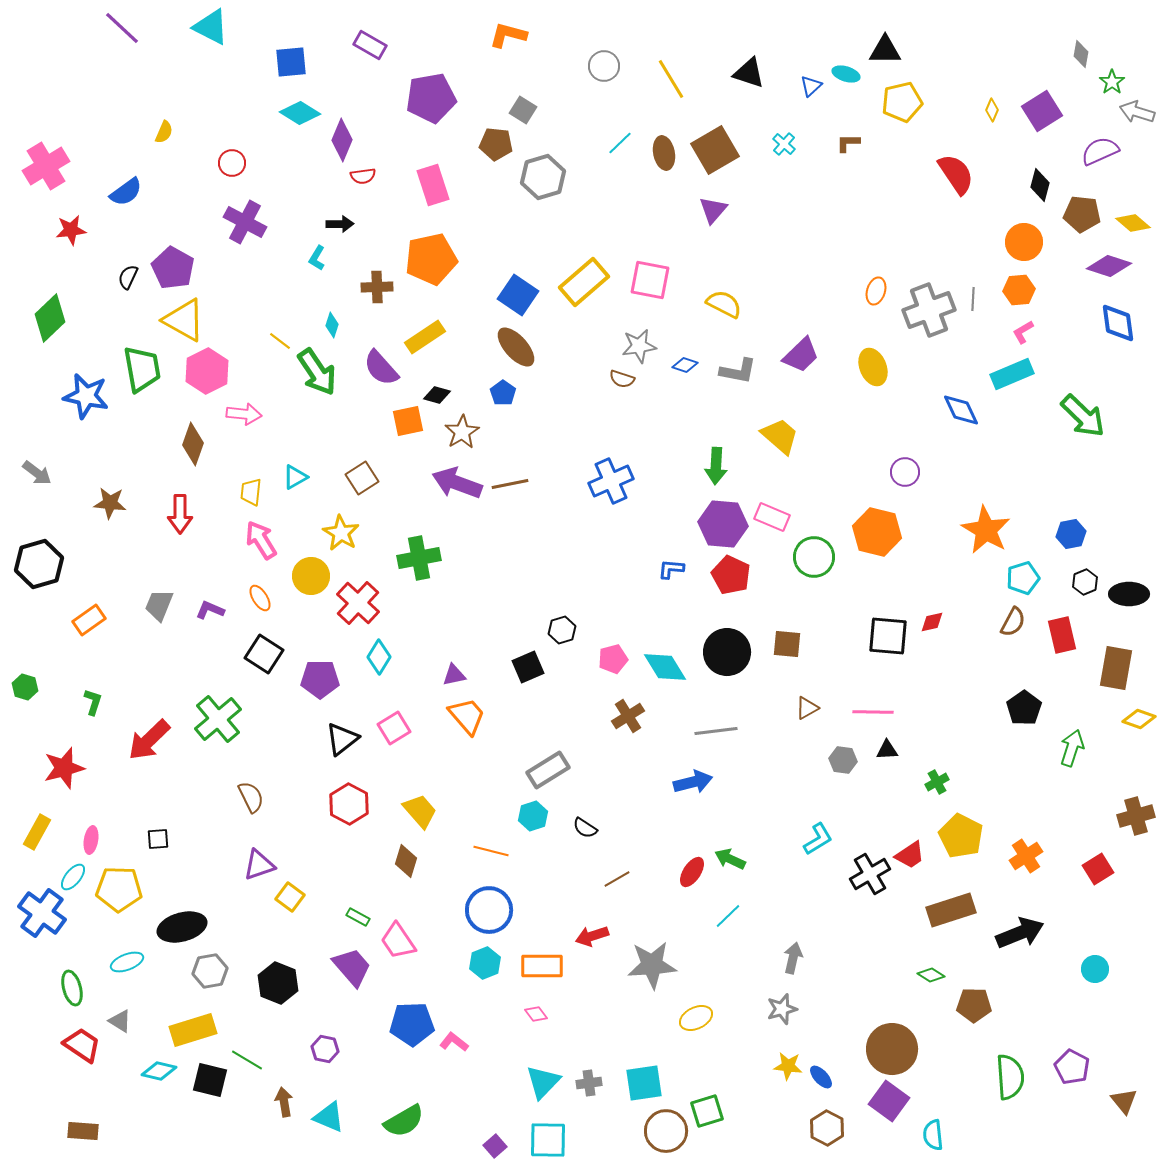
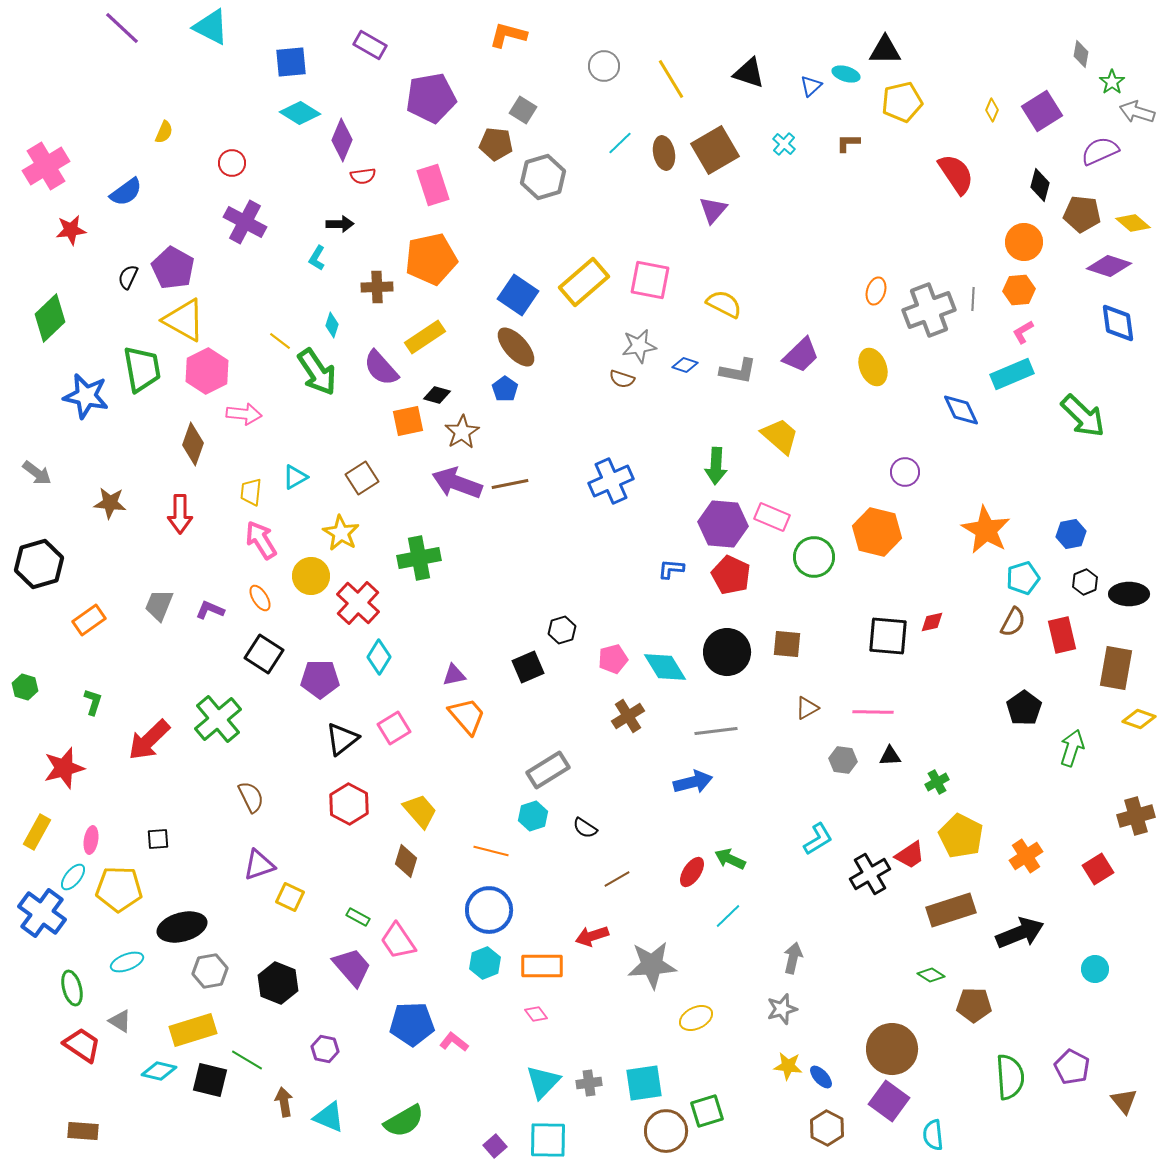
blue pentagon at (503, 393): moved 2 px right, 4 px up
black triangle at (887, 750): moved 3 px right, 6 px down
yellow square at (290, 897): rotated 12 degrees counterclockwise
